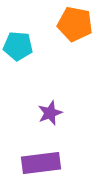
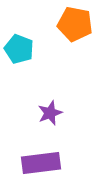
cyan pentagon: moved 1 px right, 3 px down; rotated 16 degrees clockwise
